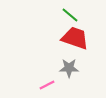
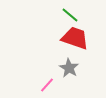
gray star: rotated 30 degrees clockwise
pink line: rotated 21 degrees counterclockwise
